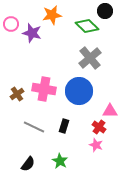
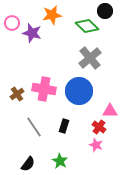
pink circle: moved 1 px right, 1 px up
gray line: rotated 30 degrees clockwise
